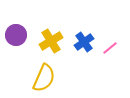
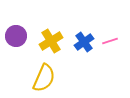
purple circle: moved 1 px down
pink line: moved 7 px up; rotated 21 degrees clockwise
